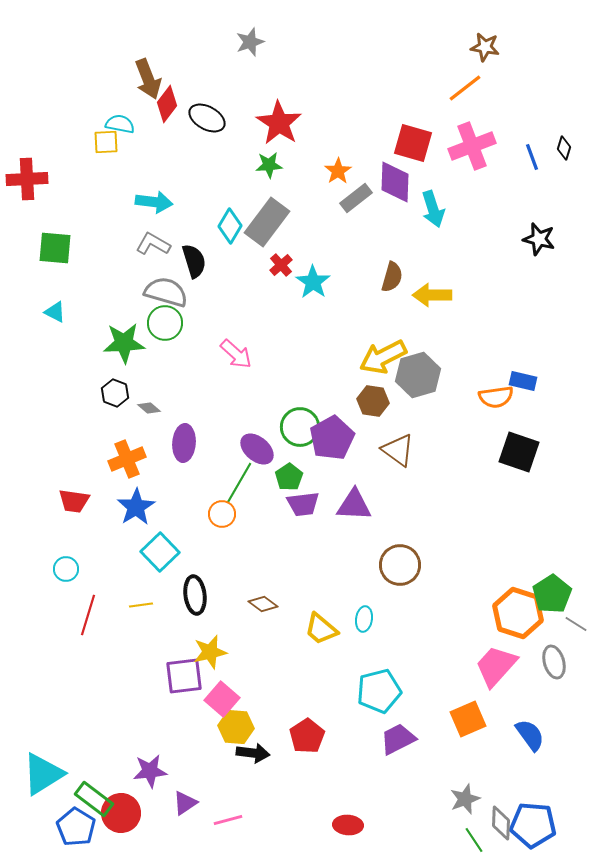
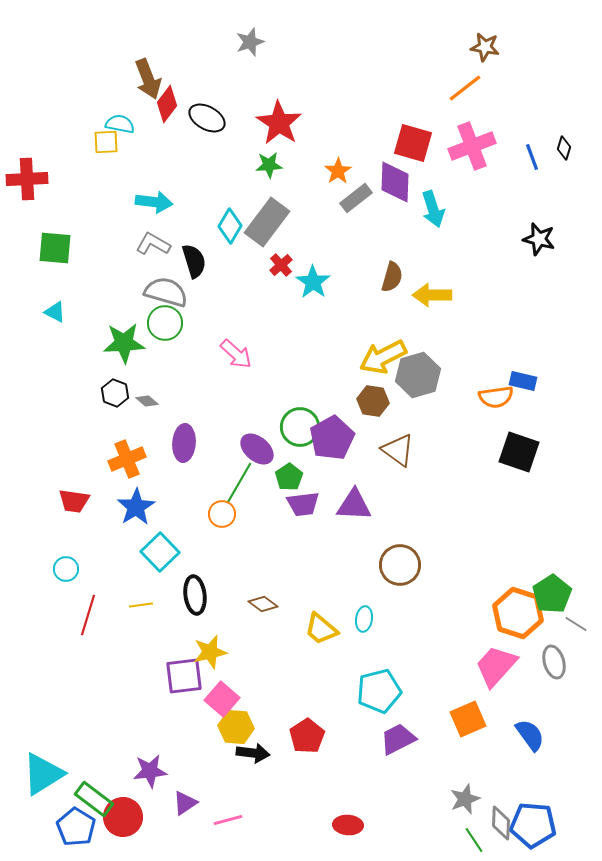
gray diamond at (149, 408): moved 2 px left, 7 px up
red circle at (121, 813): moved 2 px right, 4 px down
